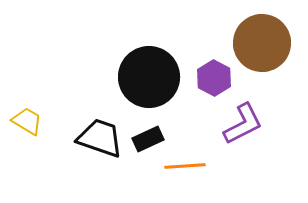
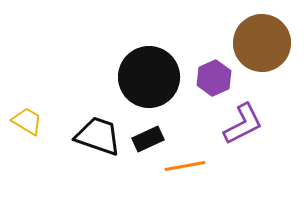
purple hexagon: rotated 8 degrees clockwise
black trapezoid: moved 2 px left, 2 px up
orange line: rotated 6 degrees counterclockwise
